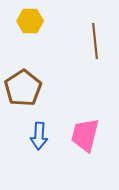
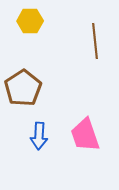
pink trapezoid: rotated 33 degrees counterclockwise
